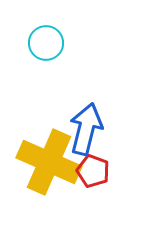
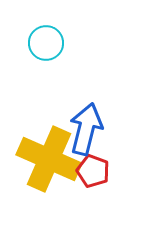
yellow cross: moved 3 px up
